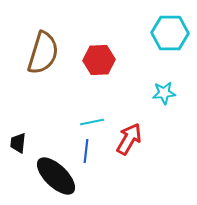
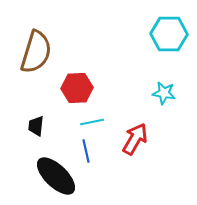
cyan hexagon: moved 1 px left, 1 px down
brown semicircle: moved 7 px left, 1 px up
red hexagon: moved 22 px left, 28 px down
cyan star: rotated 15 degrees clockwise
red arrow: moved 6 px right
black trapezoid: moved 18 px right, 17 px up
blue line: rotated 20 degrees counterclockwise
